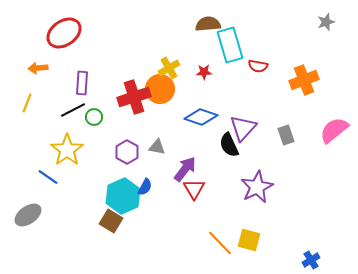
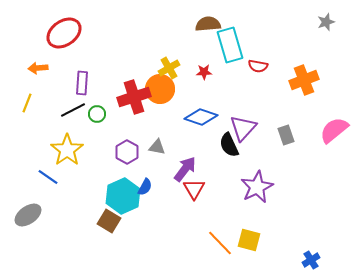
green circle: moved 3 px right, 3 px up
brown square: moved 2 px left
